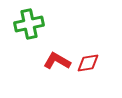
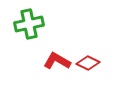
red diamond: rotated 35 degrees clockwise
